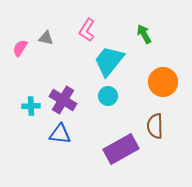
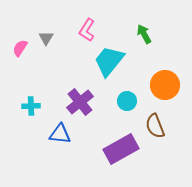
gray triangle: rotated 49 degrees clockwise
orange circle: moved 2 px right, 3 px down
cyan circle: moved 19 px right, 5 px down
purple cross: moved 17 px right, 2 px down; rotated 20 degrees clockwise
brown semicircle: rotated 20 degrees counterclockwise
